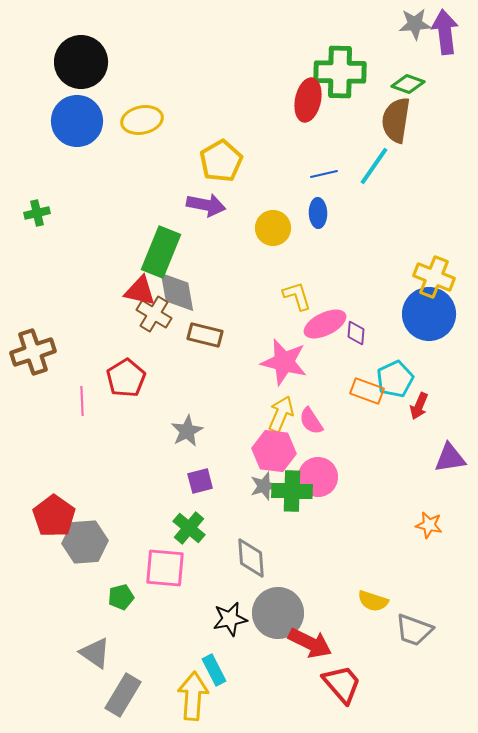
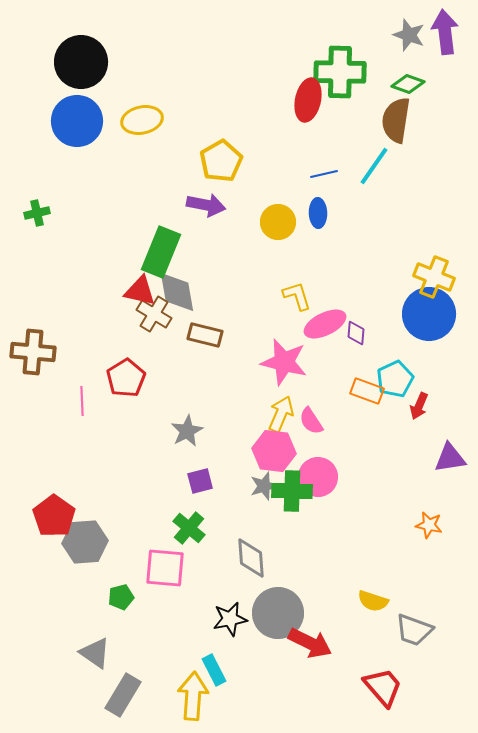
gray star at (415, 24): moved 6 px left, 11 px down; rotated 24 degrees clockwise
yellow circle at (273, 228): moved 5 px right, 6 px up
brown cross at (33, 352): rotated 24 degrees clockwise
red trapezoid at (342, 684): moved 41 px right, 3 px down
